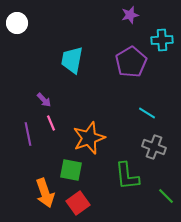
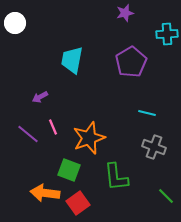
purple star: moved 5 px left, 2 px up
white circle: moved 2 px left
cyan cross: moved 5 px right, 6 px up
purple arrow: moved 4 px left, 3 px up; rotated 105 degrees clockwise
cyan line: rotated 18 degrees counterclockwise
pink line: moved 2 px right, 4 px down
purple line: rotated 40 degrees counterclockwise
green square: moved 2 px left; rotated 10 degrees clockwise
green L-shape: moved 11 px left, 1 px down
orange arrow: rotated 116 degrees clockwise
